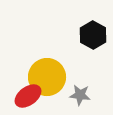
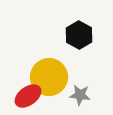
black hexagon: moved 14 px left
yellow circle: moved 2 px right
